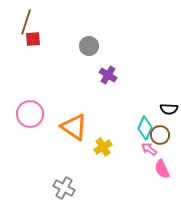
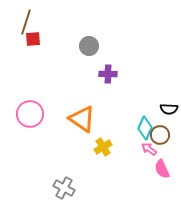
purple cross: moved 1 px up; rotated 30 degrees counterclockwise
orange triangle: moved 8 px right, 8 px up
